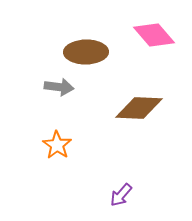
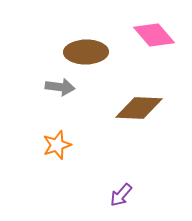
gray arrow: moved 1 px right
orange star: rotated 20 degrees clockwise
